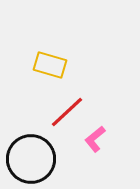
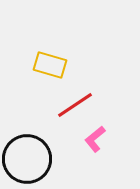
red line: moved 8 px right, 7 px up; rotated 9 degrees clockwise
black circle: moved 4 px left
